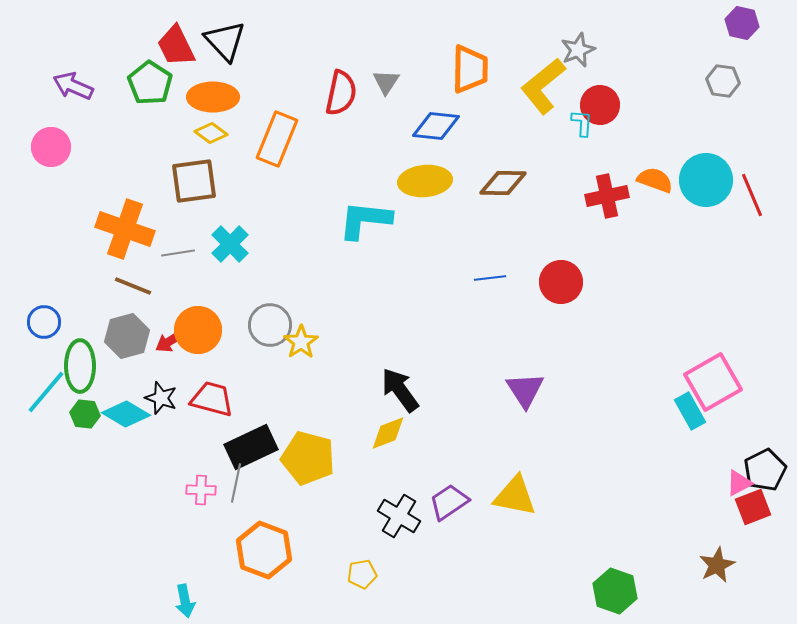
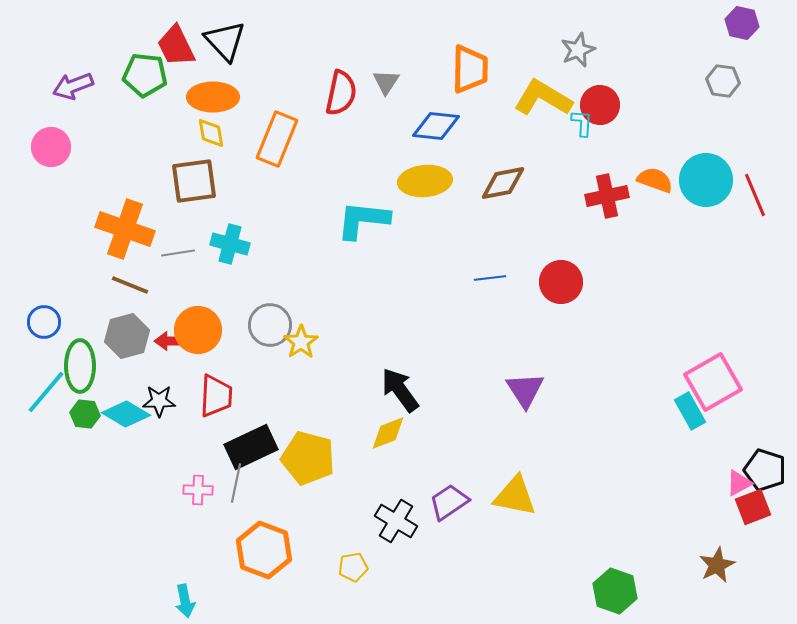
green pentagon at (150, 83): moved 5 px left, 8 px up; rotated 27 degrees counterclockwise
purple arrow at (73, 86): rotated 45 degrees counterclockwise
yellow L-shape at (543, 86): moved 12 px down; rotated 70 degrees clockwise
yellow diamond at (211, 133): rotated 44 degrees clockwise
brown diamond at (503, 183): rotated 12 degrees counterclockwise
red line at (752, 195): moved 3 px right
cyan L-shape at (365, 220): moved 2 px left
cyan cross at (230, 244): rotated 30 degrees counterclockwise
brown line at (133, 286): moved 3 px left, 1 px up
red arrow at (170, 341): rotated 32 degrees clockwise
black star at (161, 398): moved 2 px left, 3 px down; rotated 20 degrees counterclockwise
red trapezoid at (212, 399): moved 4 px right, 3 px up; rotated 78 degrees clockwise
black pentagon at (765, 470): rotated 27 degrees counterclockwise
pink cross at (201, 490): moved 3 px left
black cross at (399, 516): moved 3 px left, 5 px down
yellow pentagon at (362, 574): moved 9 px left, 7 px up
